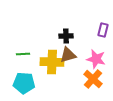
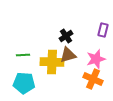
black cross: rotated 32 degrees counterclockwise
green line: moved 1 px down
pink star: rotated 30 degrees counterclockwise
orange cross: rotated 18 degrees counterclockwise
